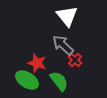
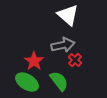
white triangle: moved 1 px right, 1 px up; rotated 10 degrees counterclockwise
gray arrow: rotated 125 degrees clockwise
red star: moved 3 px left, 2 px up; rotated 18 degrees clockwise
green ellipse: moved 2 px down
